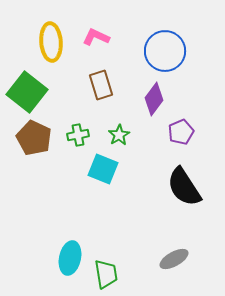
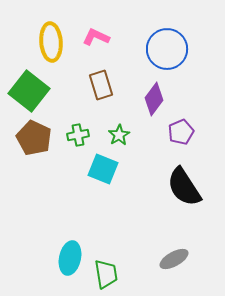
blue circle: moved 2 px right, 2 px up
green square: moved 2 px right, 1 px up
